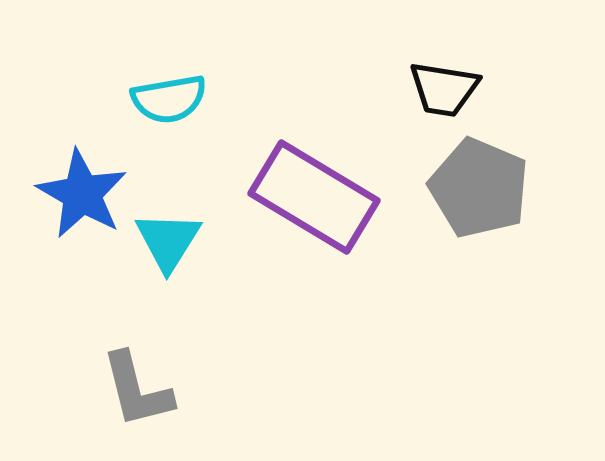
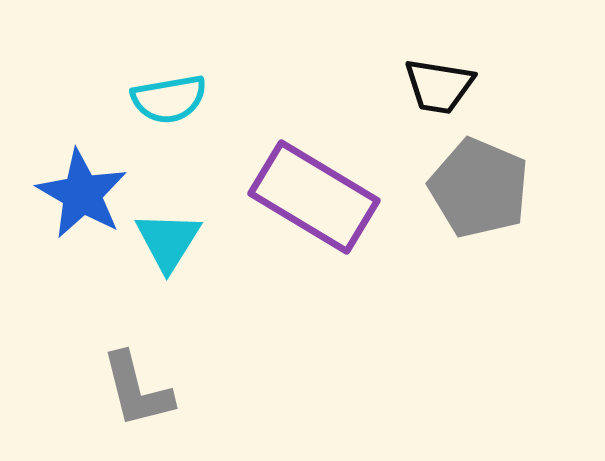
black trapezoid: moved 5 px left, 3 px up
